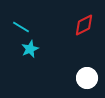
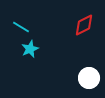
white circle: moved 2 px right
